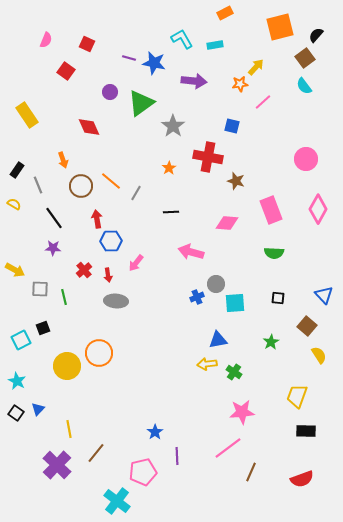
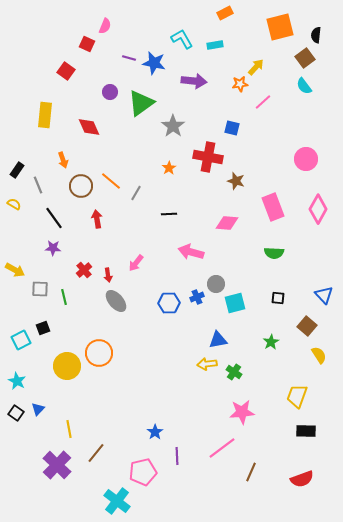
black semicircle at (316, 35): rotated 35 degrees counterclockwise
pink semicircle at (46, 40): moved 59 px right, 14 px up
yellow rectangle at (27, 115): moved 18 px right; rotated 40 degrees clockwise
blue square at (232, 126): moved 2 px down
pink rectangle at (271, 210): moved 2 px right, 3 px up
black line at (171, 212): moved 2 px left, 2 px down
blue hexagon at (111, 241): moved 58 px right, 62 px down
gray ellipse at (116, 301): rotated 45 degrees clockwise
cyan square at (235, 303): rotated 10 degrees counterclockwise
pink line at (228, 448): moved 6 px left
